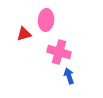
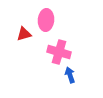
blue arrow: moved 1 px right, 1 px up
